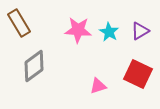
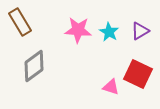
brown rectangle: moved 1 px right, 1 px up
pink triangle: moved 13 px right, 1 px down; rotated 36 degrees clockwise
